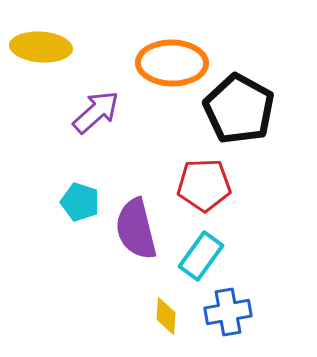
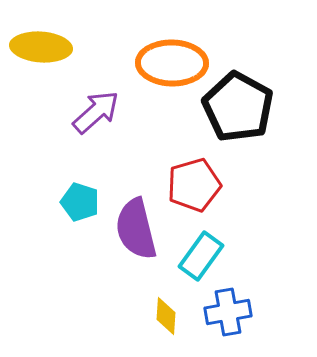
black pentagon: moved 1 px left, 2 px up
red pentagon: moved 10 px left; rotated 14 degrees counterclockwise
